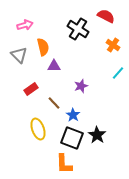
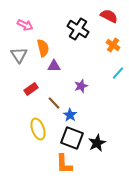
red semicircle: moved 3 px right
pink arrow: rotated 42 degrees clockwise
orange semicircle: moved 1 px down
gray triangle: rotated 12 degrees clockwise
blue star: moved 3 px left
black star: moved 8 px down; rotated 12 degrees clockwise
